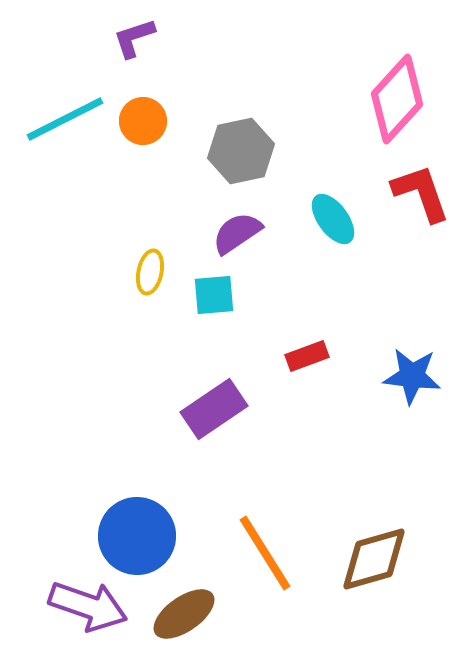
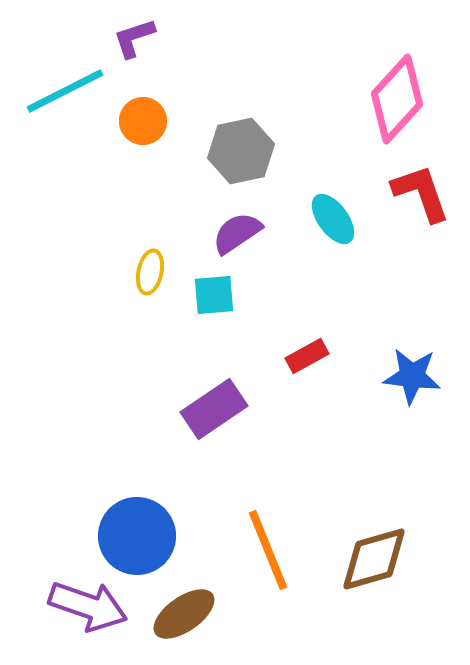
cyan line: moved 28 px up
red rectangle: rotated 9 degrees counterclockwise
orange line: moved 3 px right, 3 px up; rotated 10 degrees clockwise
